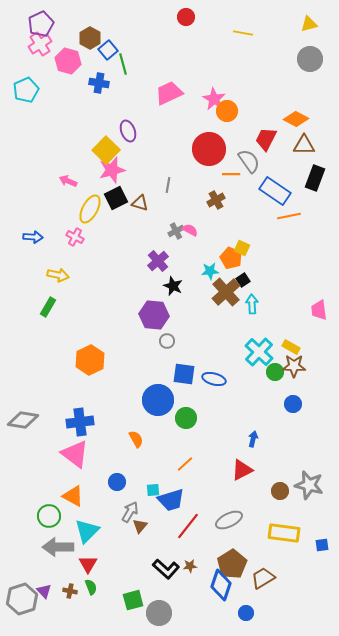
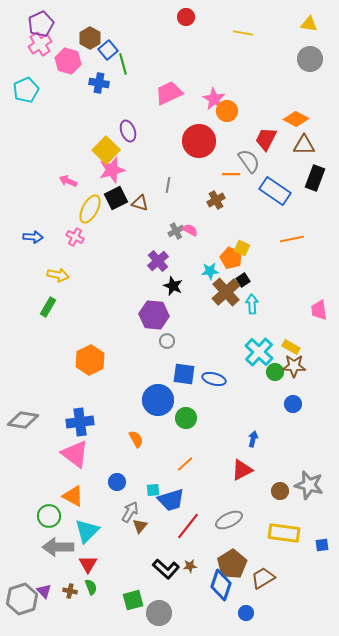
yellow triangle at (309, 24): rotated 24 degrees clockwise
red circle at (209, 149): moved 10 px left, 8 px up
orange line at (289, 216): moved 3 px right, 23 px down
